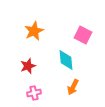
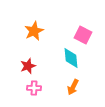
cyan diamond: moved 5 px right, 2 px up
pink cross: moved 5 px up; rotated 16 degrees clockwise
